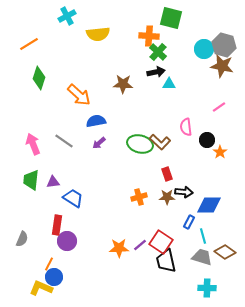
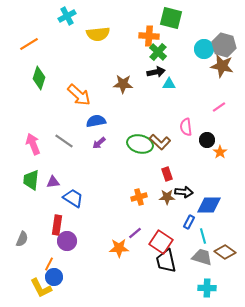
purple line at (140, 245): moved 5 px left, 12 px up
yellow L-shape at (41, 288): rotated 140 degrees counterclockwise
